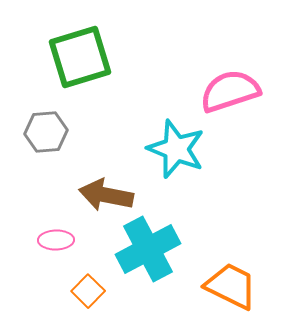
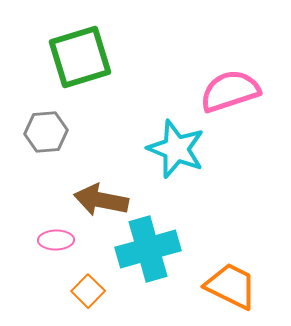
brown arrow: moved 5 px left, 5 px down
cyan cross: rotated 12 degrees clockwise
